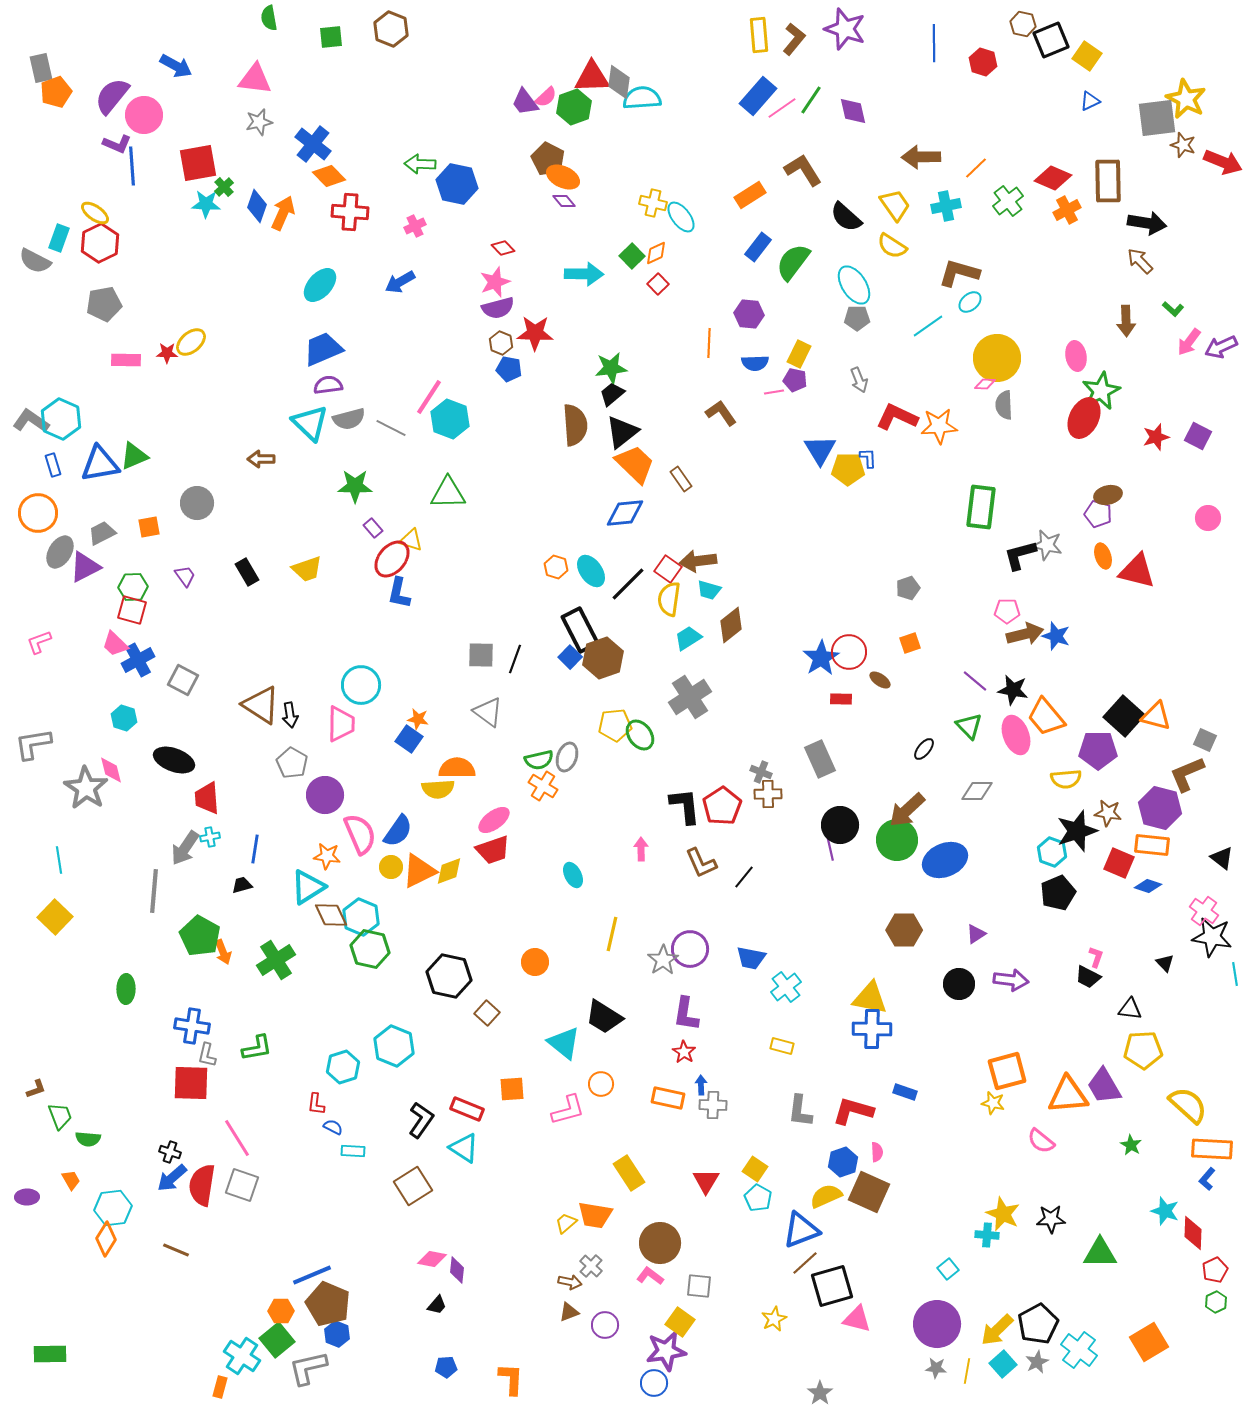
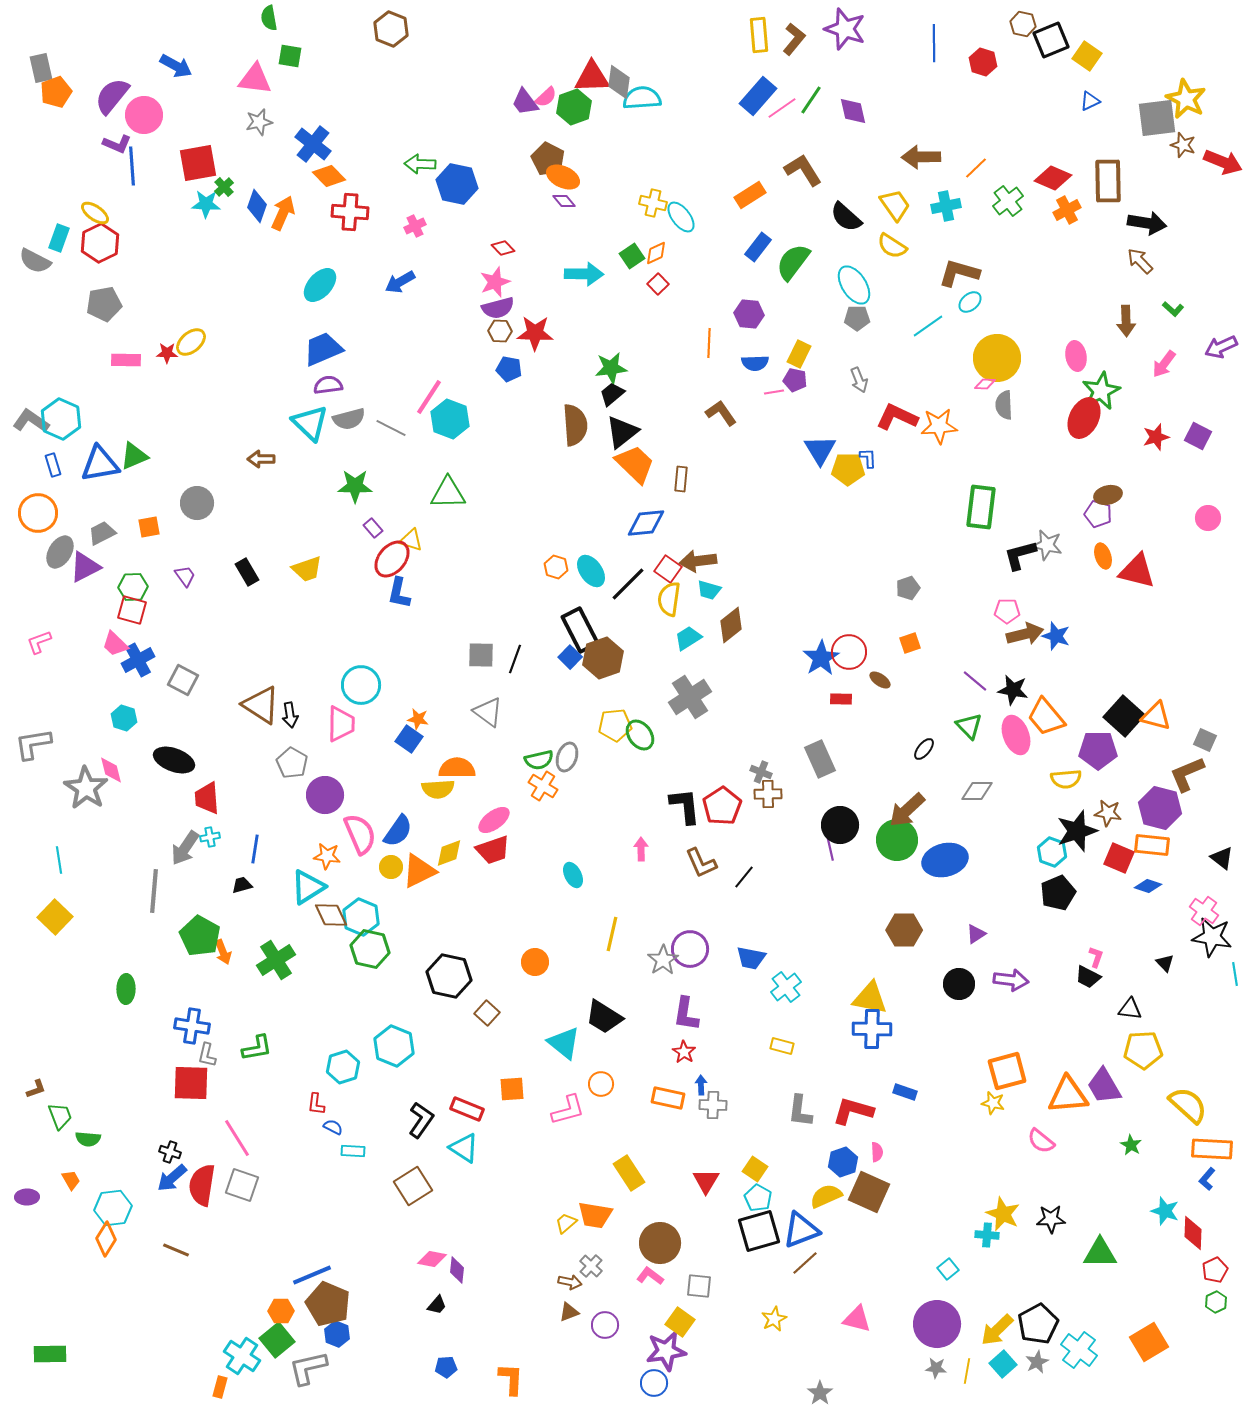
green square at (331, 37): moved 41 px left, 19 px down; rotated 15 degrees clockwise
green square at (632, 256): rotated 10 degrees clockwise
pink arrow at (1189, 342): moved 25 px left, 22 px down
brown hexagon at (501, 343): moved 1 px left, 12 px up; rotated 20 degrees counterclockwise
brown rectangle at (681, 479): rotated 40 degrees clockwise
blue diamond at (625, 513): moved 21 px right, 10 px down
blue ellipse at (945, 860): rotated 9 degrees clockwise
red square at (1119, 863): moved 5 px up
yellow diamond at (449, 871): moved 18 px up
black square at (832, 1286): moved 73 px left, 55 px up
